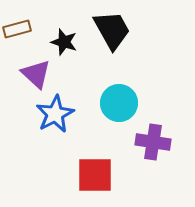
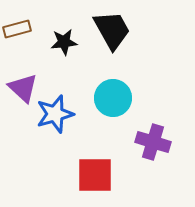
black star: rotated 24 degrees counterclockwise
purple triangle: moved 13 px left, 14 px down
cyan circle: moved 6 px left, 5 px up
blue star: rotated 12 degrees clockwise
purple cross: rotated 8 degrees clockwise
